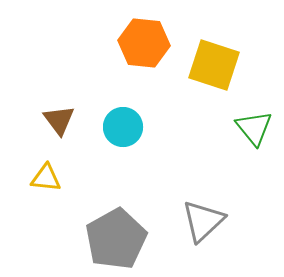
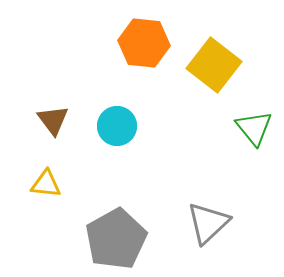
yellow square: rotated 20 degrees clockwise
brown triangle: moved 6 px left
cyan circle: moved 6 px left, 1 px up
yellow triangle: moved 6 px down
gray triangle: moved 5 px right, 2 px down
